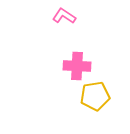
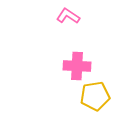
pink L-shape: moved 4 px right
